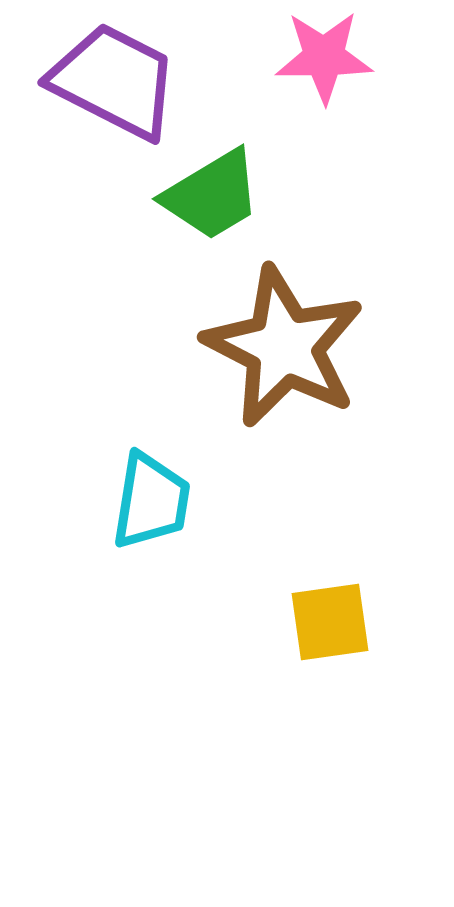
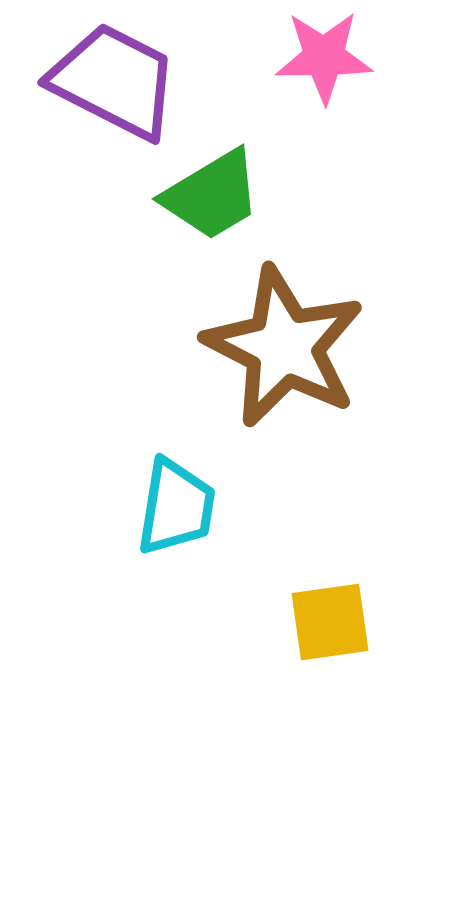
cyan trapezoid: moved 25 px right, 6 px down
